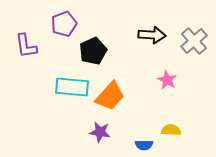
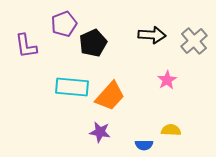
black pentagon: moved 8 px up
pink star: rotated 12 degrees clockwise
